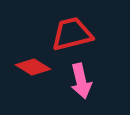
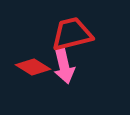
pink arrow: moved 17 px left, 15 px up
